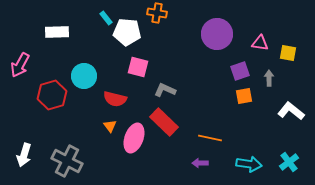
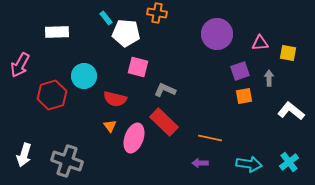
white pentagon: moved 1 px left, 1 px down
pink triangle: rotated 12 degrees counterclockwise
gray cross: rotated 8 degrees counterclockwise
